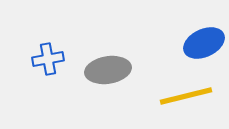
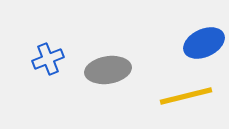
blue cross: rotated 12 degrees counterclockwise
